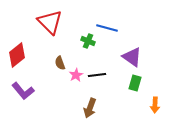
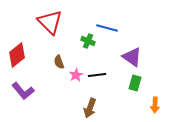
brown semicircle: moved 1 px left, 1 px up
